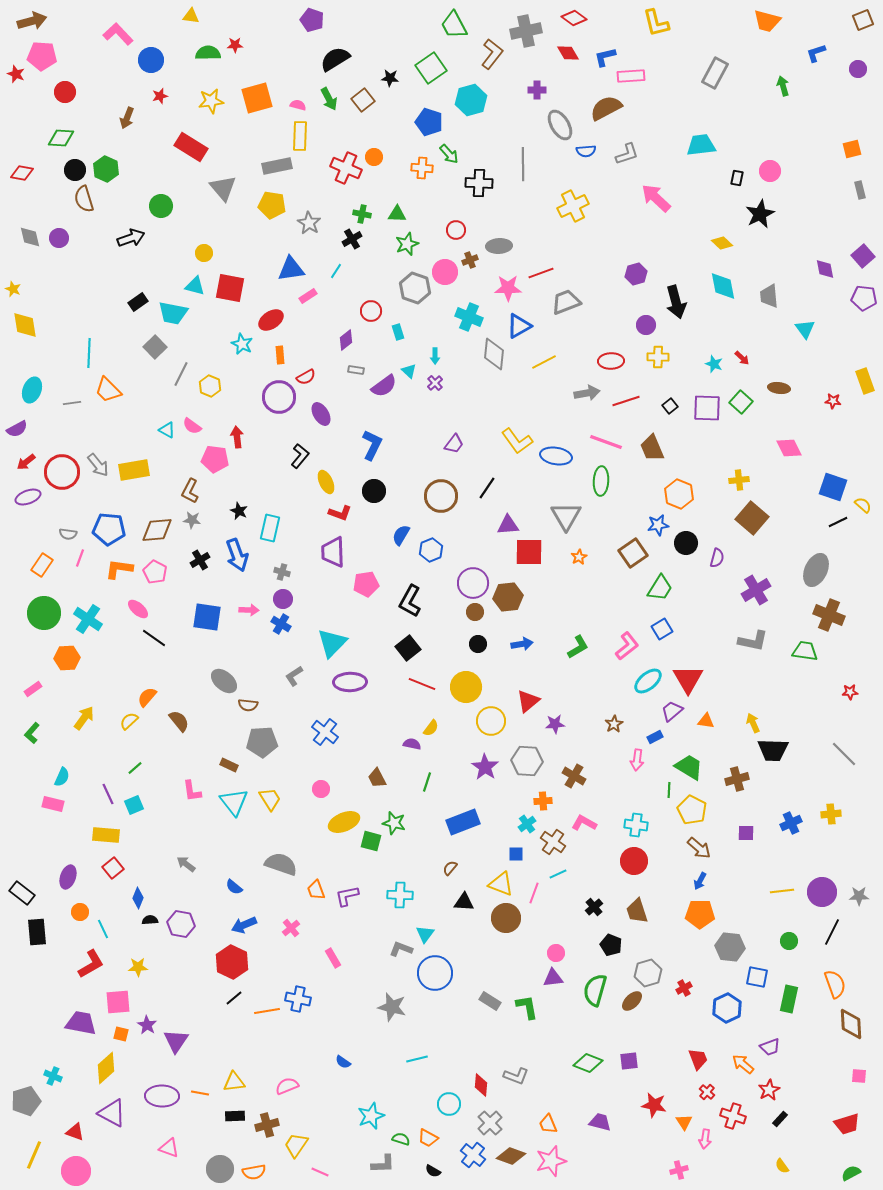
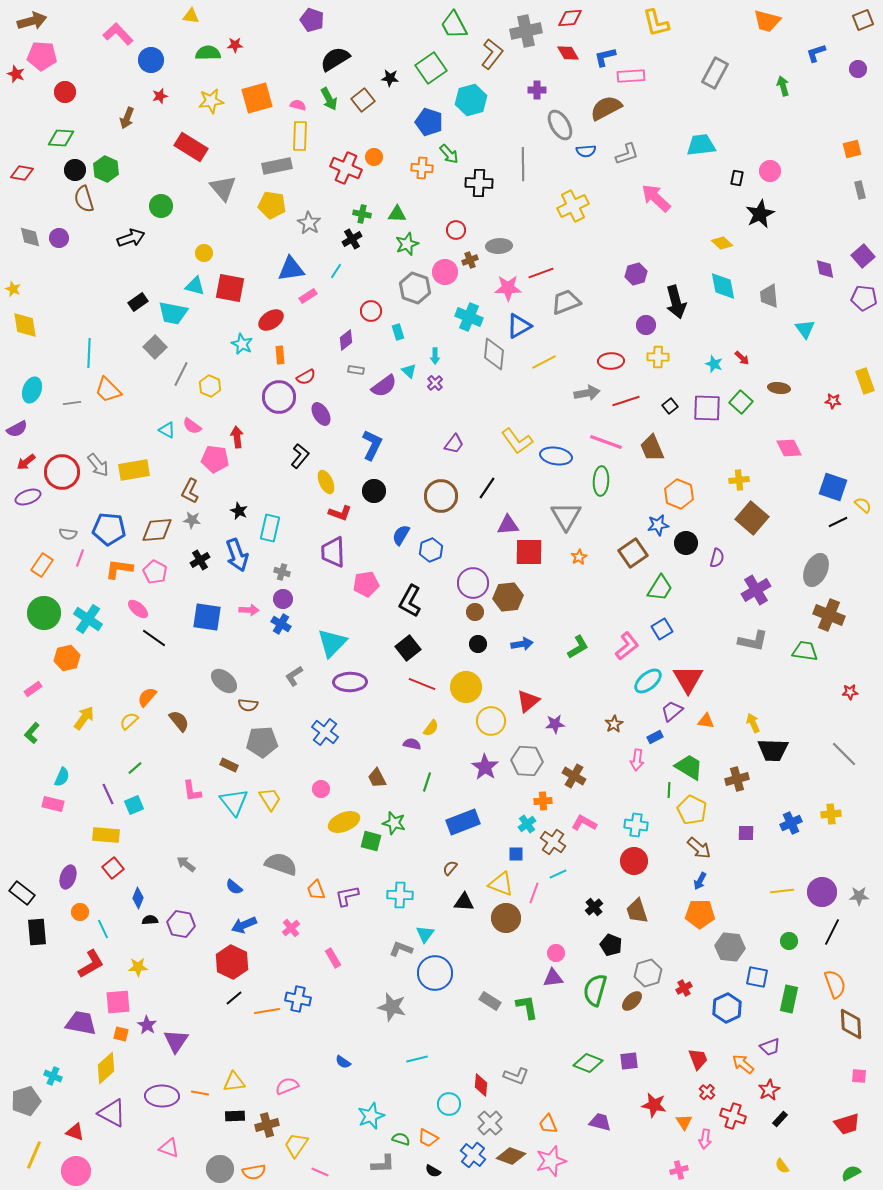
red diamond at (574, 18): moved 4 px left; rotated 40 degrees counterclockwise
orange hexagon at (67, 658): rotated 10 degrees counterclockwise
